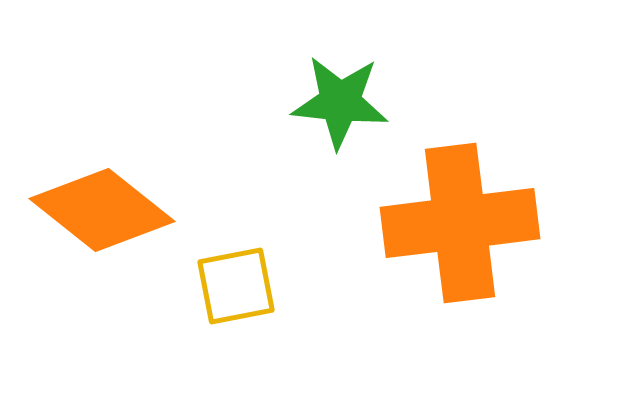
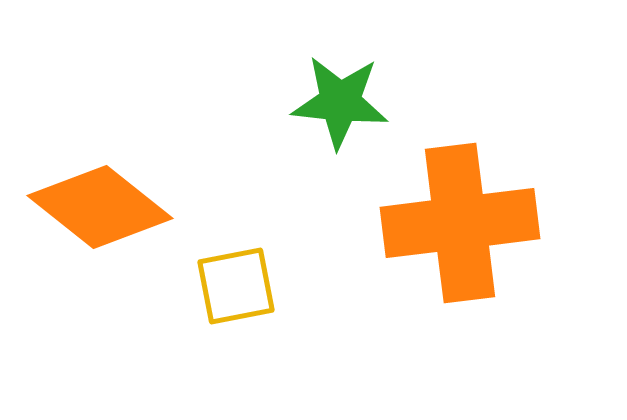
orange diamond: moved 2 px left, 3 px up
